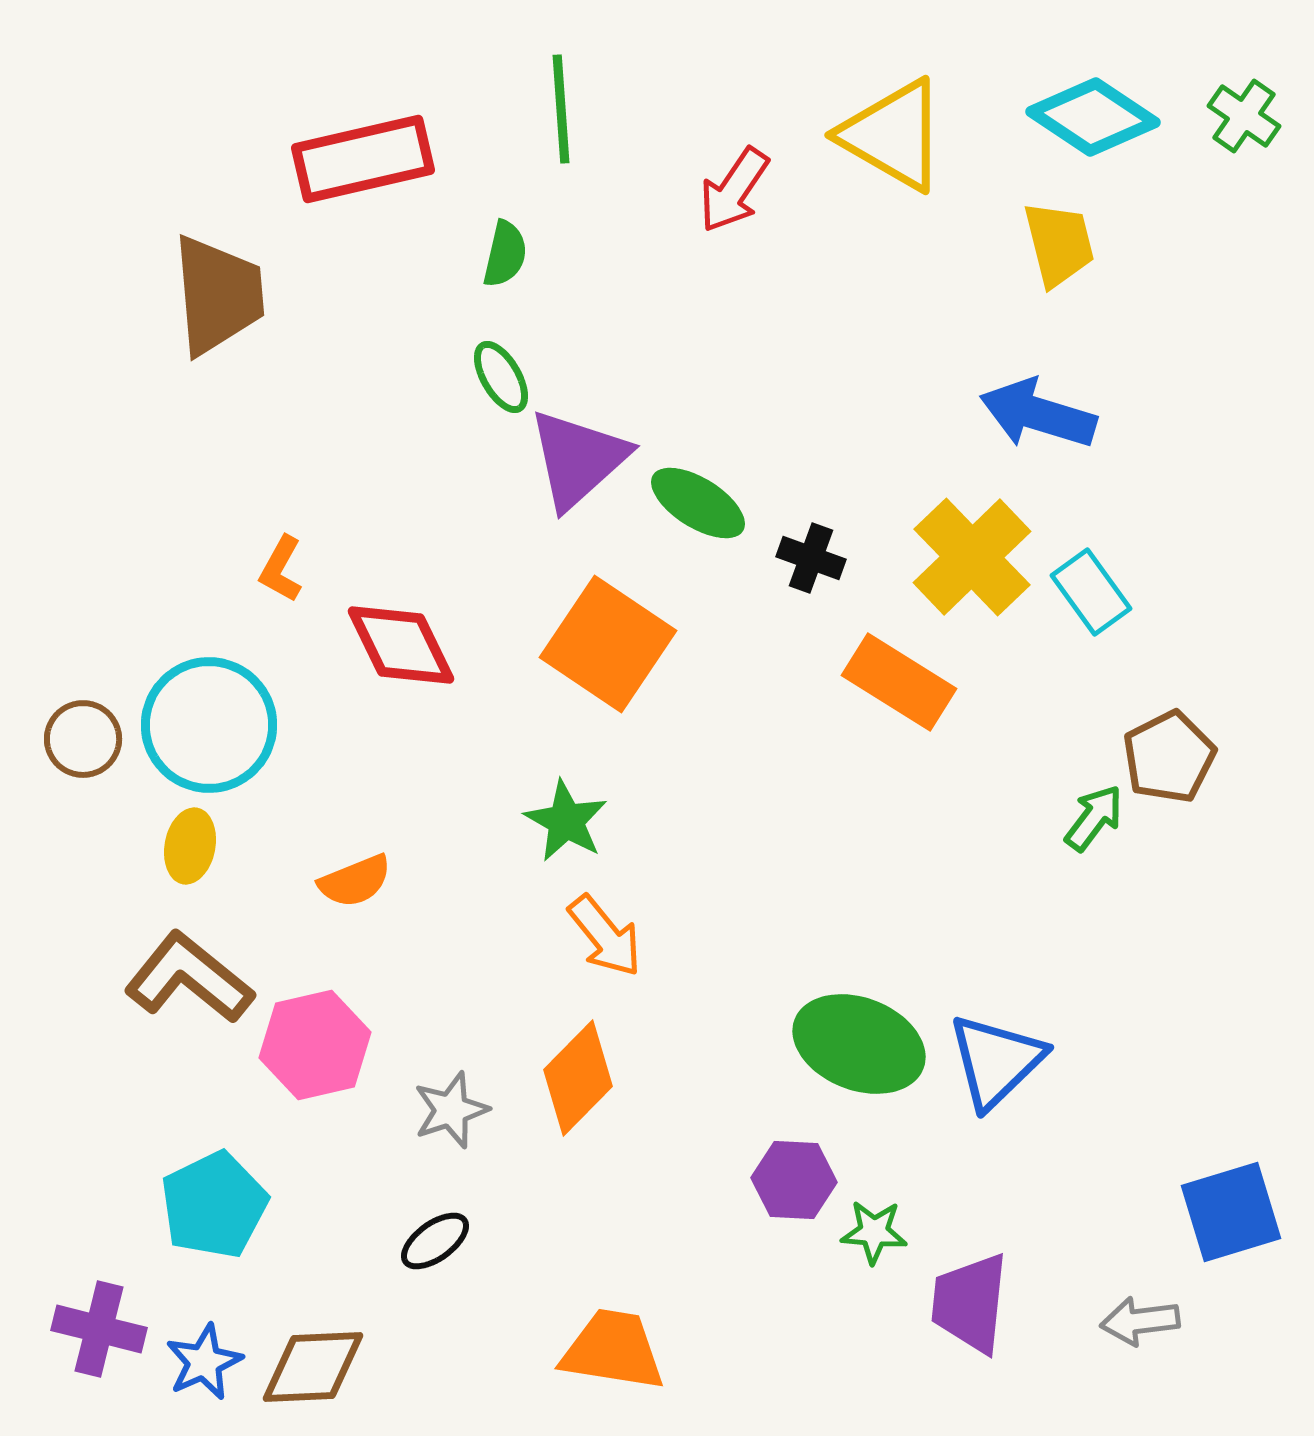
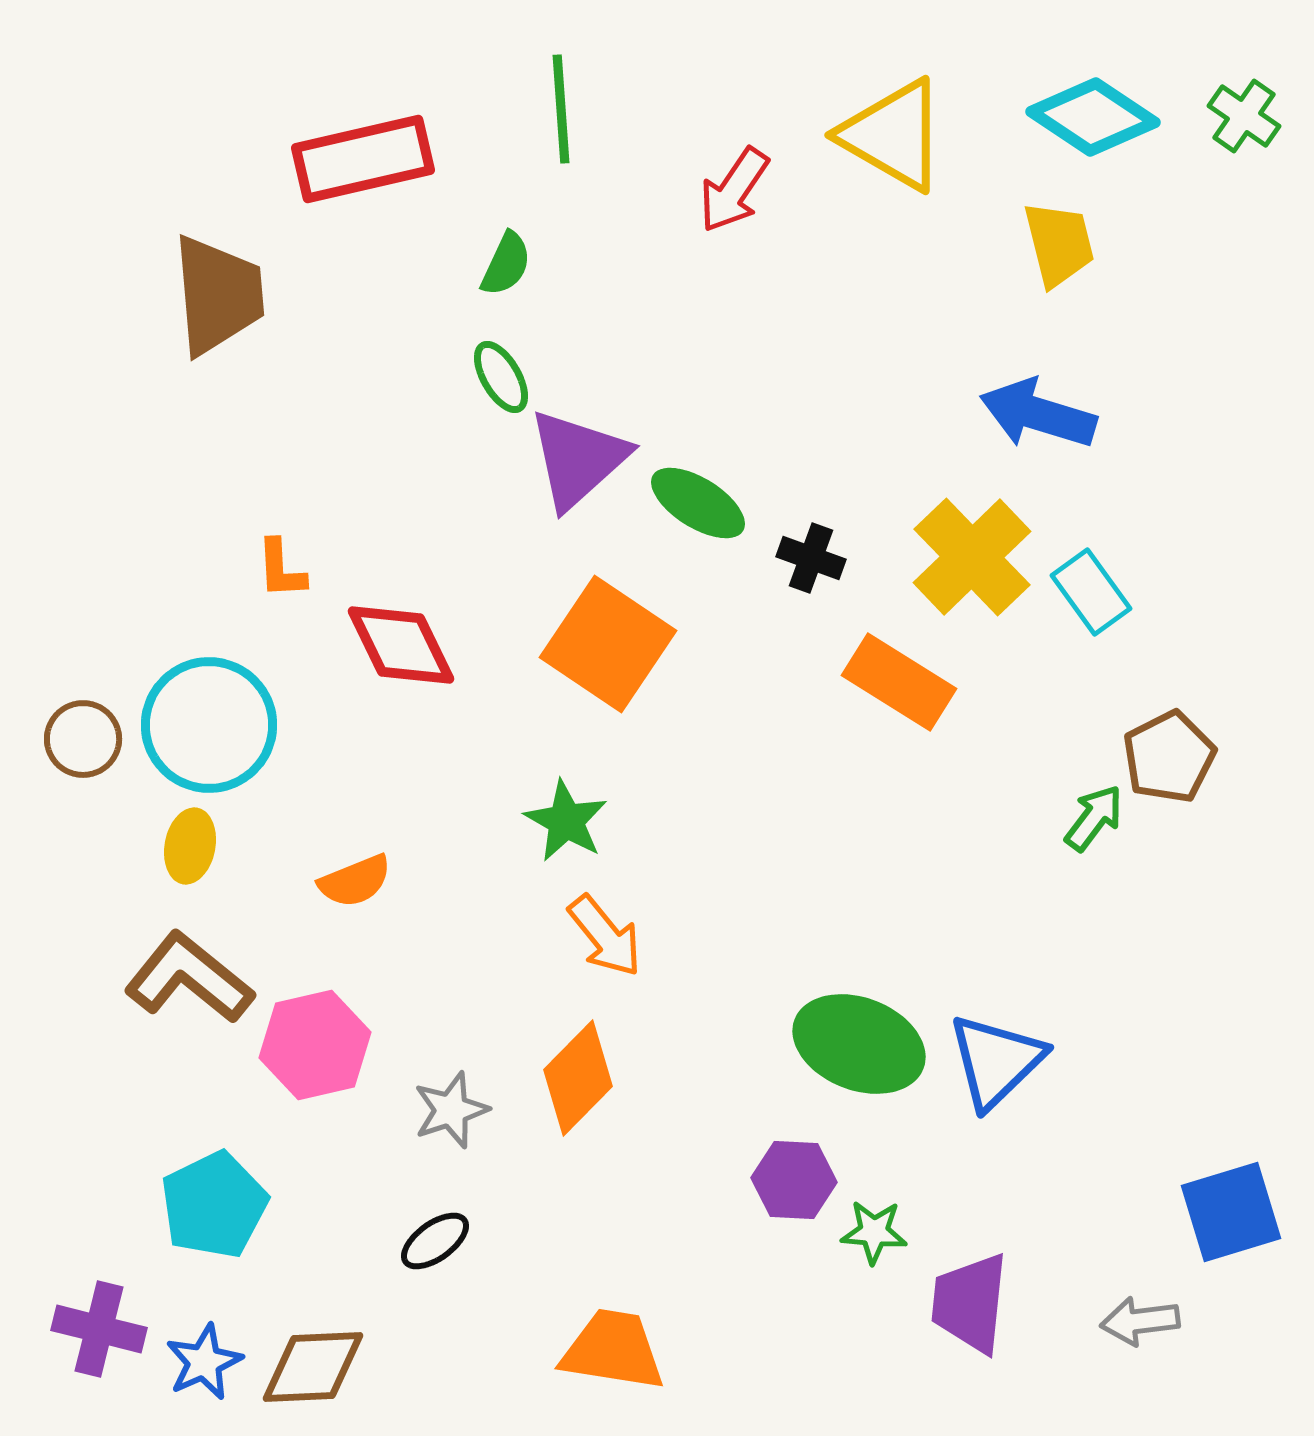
green semicircle at (505, 254): moved 1 px right, 10 px down; rotated 12 degrees clockwise
orange L-shape at (281, 569): rotated 32 degrees counterclockwise
